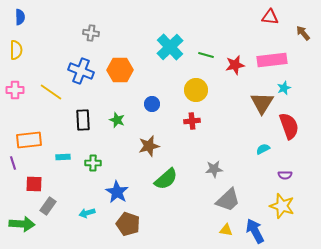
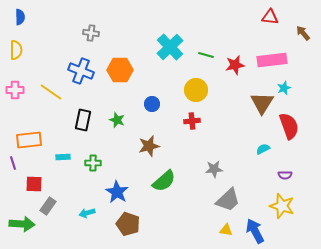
black rectangle: rotated 15 degrees clockwise
green semicircle: moved 2 px left, 2 px down
